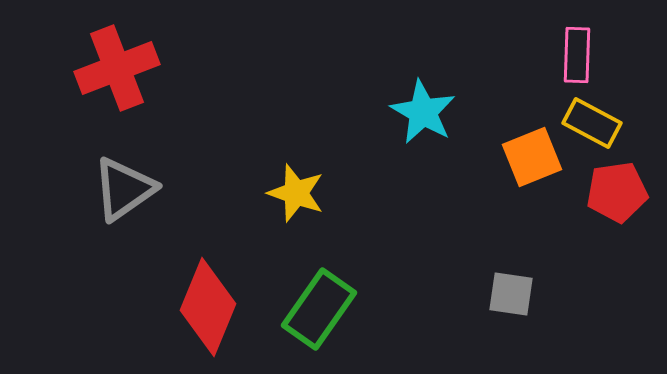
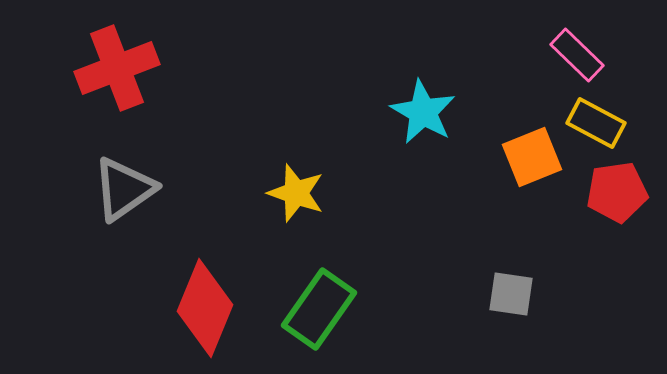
pink rectangle: rotated 48 degrees counterclockwise
yellow rectangle: moved 4 px right
red diamond: moved 3 px left, 1 px down
